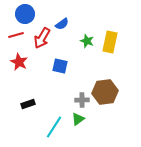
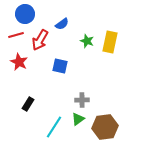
red arrow: moved 2 px left, 2 px down
brown hexagon: moved 35 px down
black rectangle: rotated 40 degrees counterclockwise
